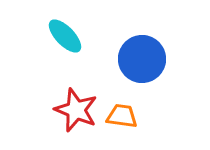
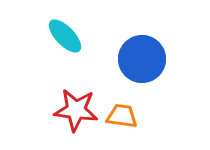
red star: rotated 15 degrees counterclockwise
